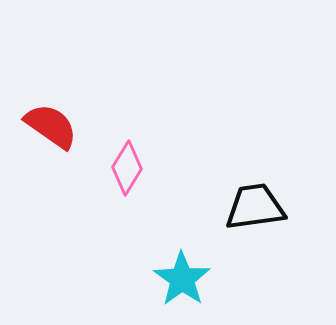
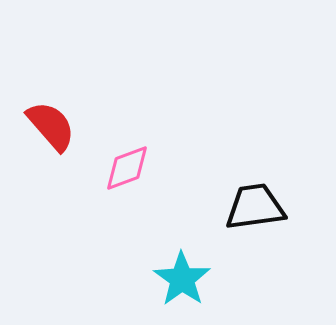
red semicircle: rotated 14 degrees clockwise
pink diamond: rotated 38 degrees clockwise
